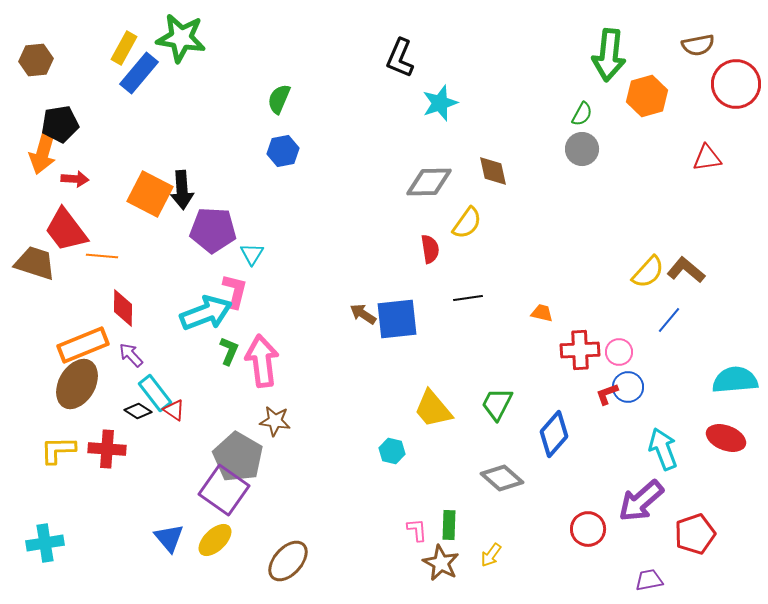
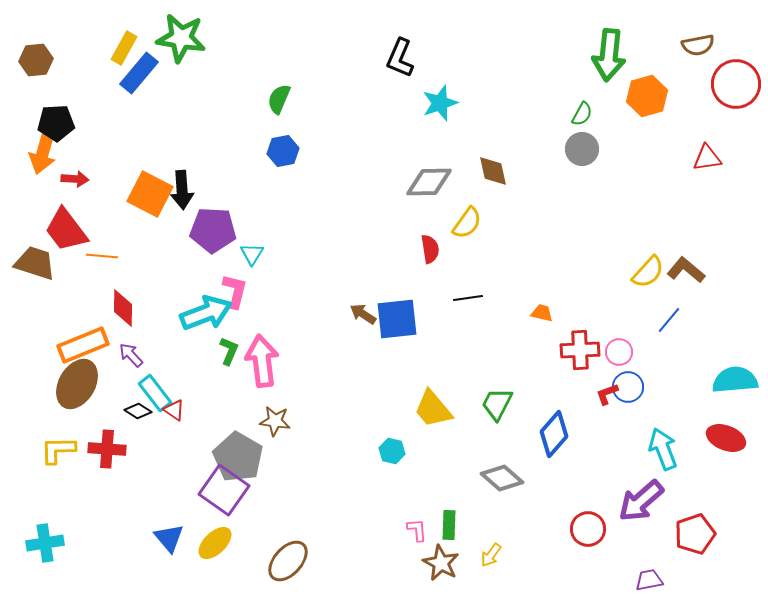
black pentagon at (60, 124): moved 4 px left, 1 px up; rotated 6 degrees clockwise
yellow ellipse at (215, 540): moved 3 px down
